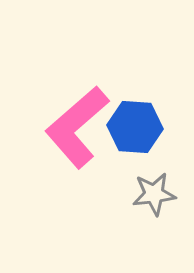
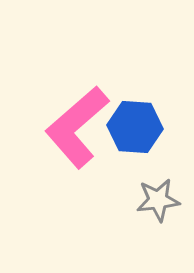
gray star: moved 4 px right, 6 px down
